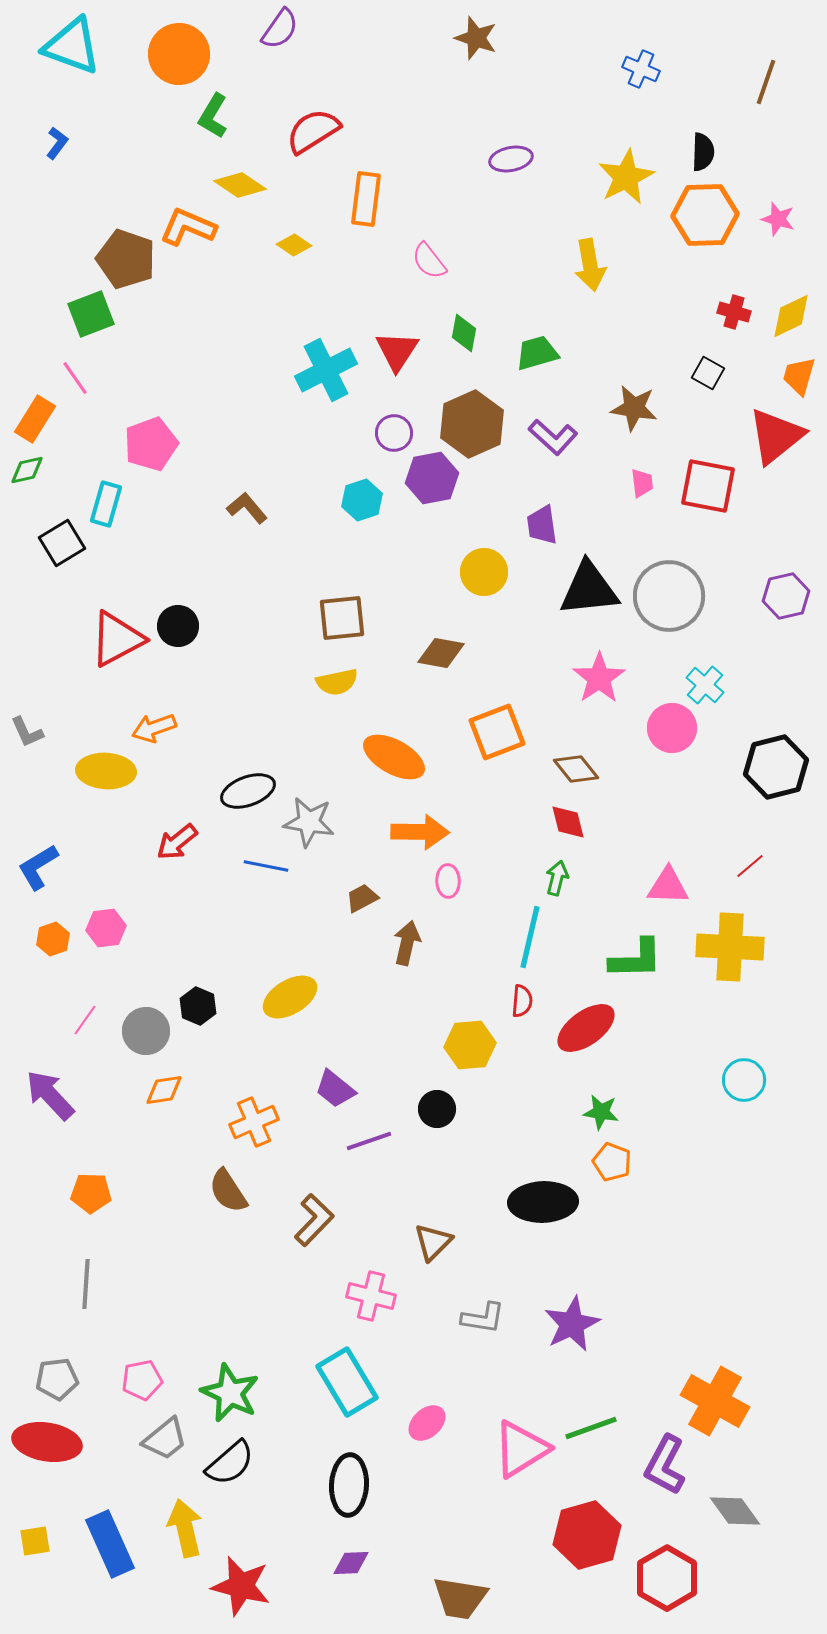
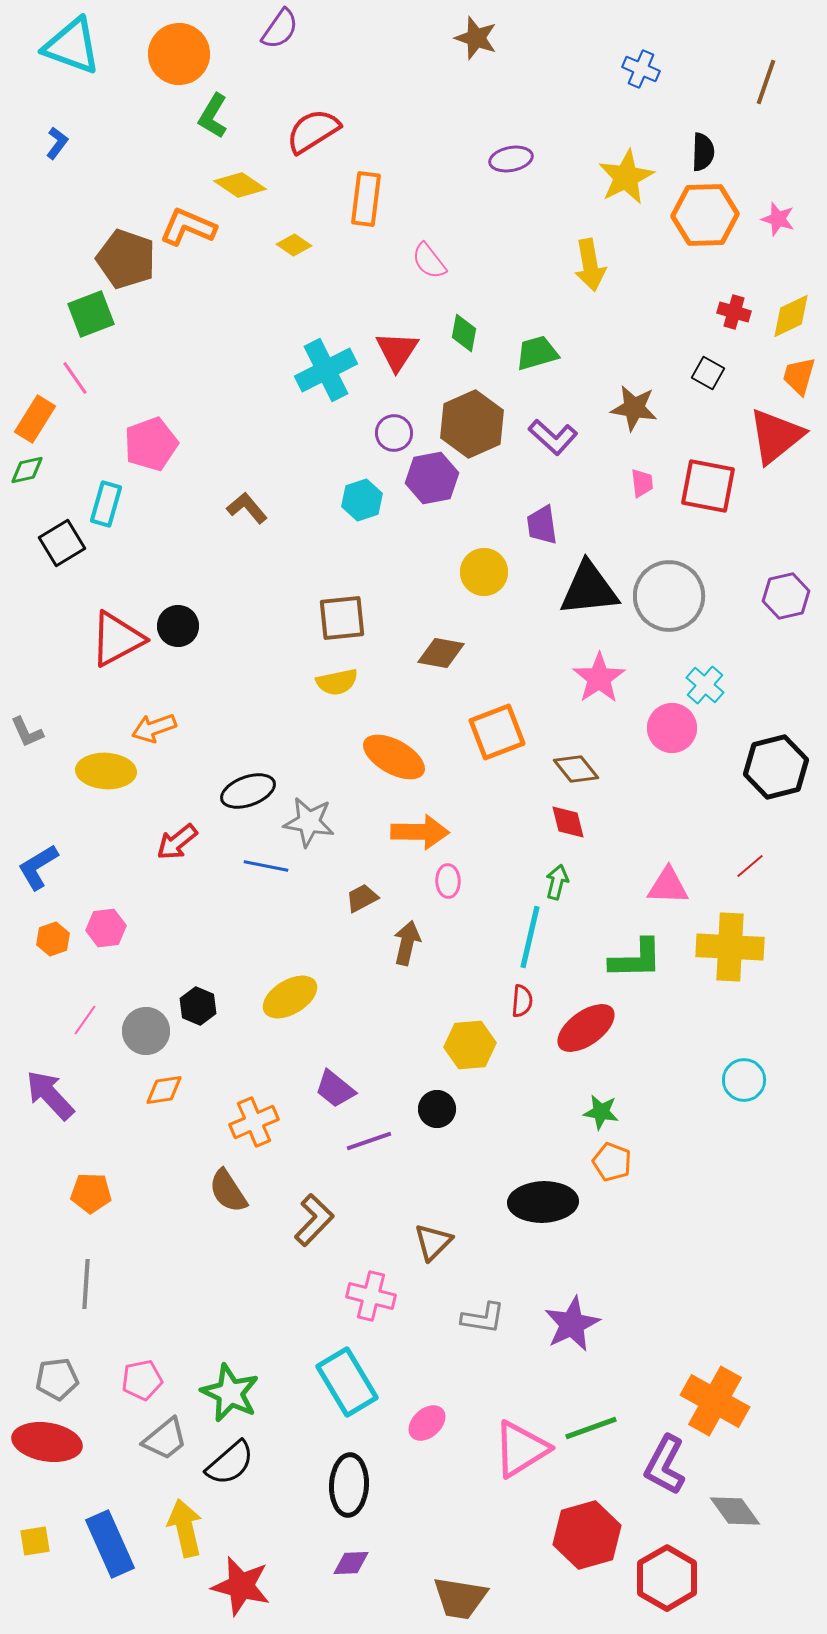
green arrow at (557, 878): moved 4 px down
